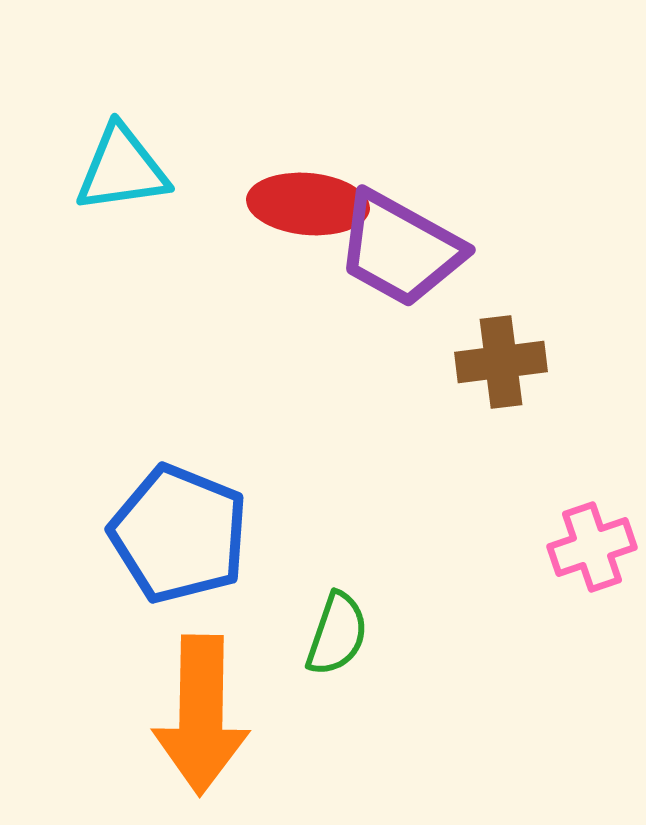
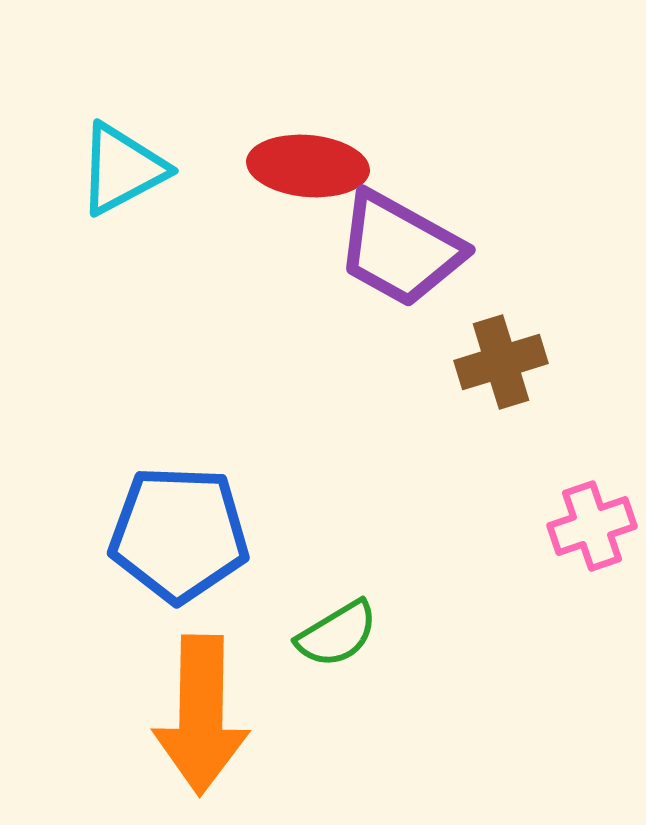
cyan triangle: rotated 20 degrees counterclockwise
red ellipse: moved 38 px up
brown cross: rotated 10 degrees counterclockwise
blue pentagon: rotated 20 degrees counterclockwise
pink cross: moved 21 px up
green semicircle: rotated 40 degrees clockwise
